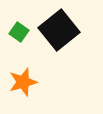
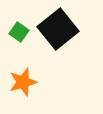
black square: moved 1 px left, 1 px up
